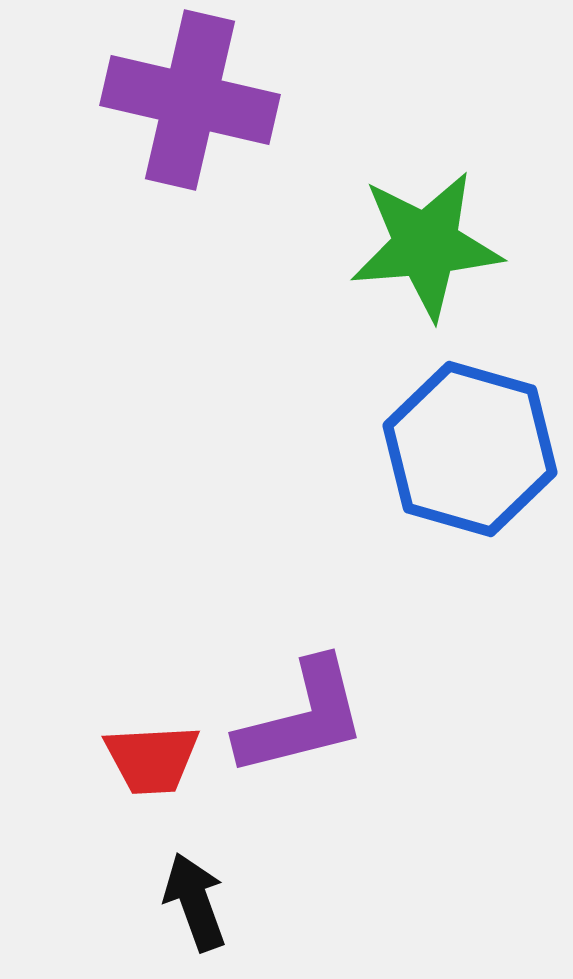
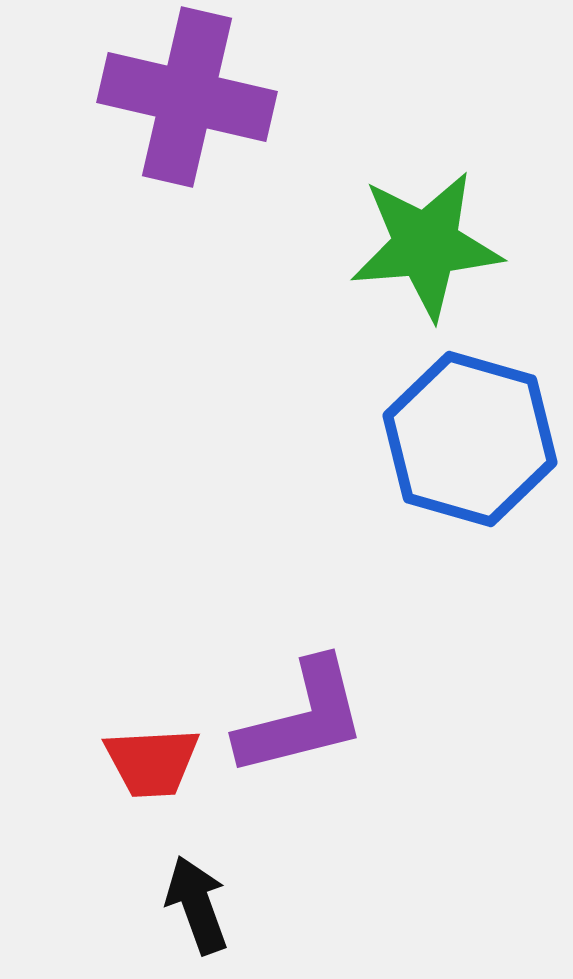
purple cross: moved 3 px left, 3 px up
blue hexagon: moved 10 px up
red trapezoid: moved 3 px down
black arrow: moved 2 px right, 3 px down
